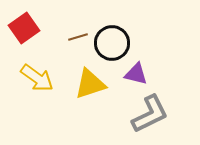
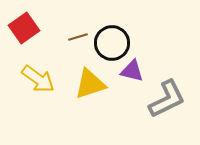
purple triangle: moved 4 px left, 3 px up
yellow arrow: moved 1 px right, 1 px down
gray L-shape: moved 17 px right, 15 px up
